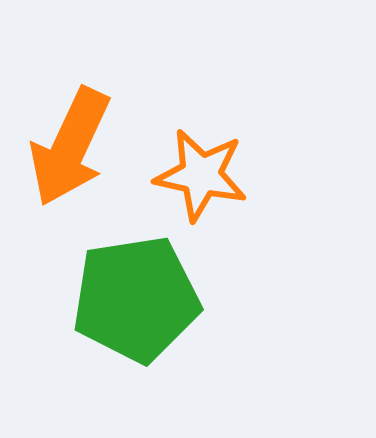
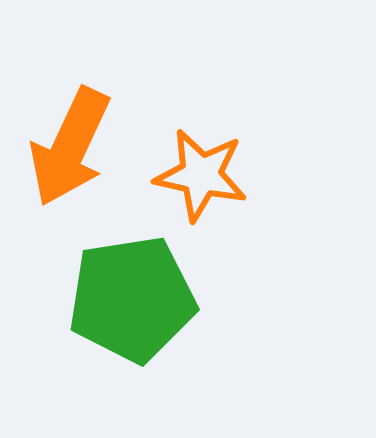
green pentagon: moved 4 px left
